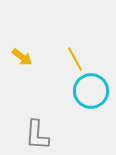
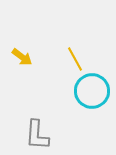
cyan circle: moved 1 px right
